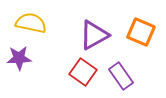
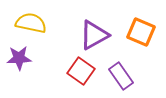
red square: moved 2 px left, 1 px up
